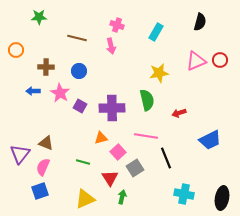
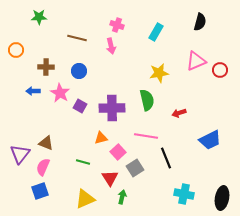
red circle: moved 10 px down
